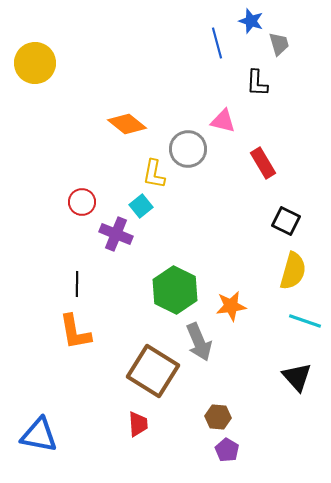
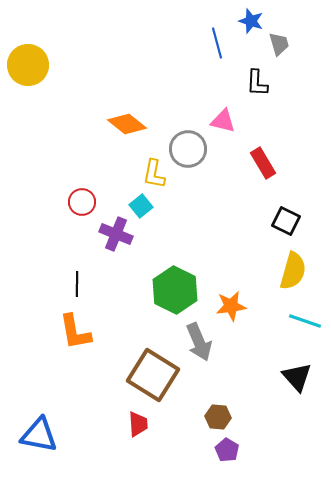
yellow circle: moved 7 px left, 2 px down
brown square: moved 4 px down
